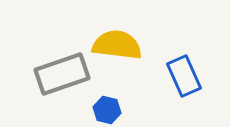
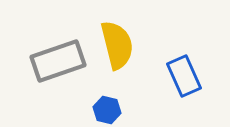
yellow semicircle: rotated 69 degrees clockwise
gray rectangle: moved 4 px left, 13 px up
